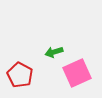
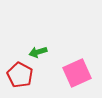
green arrow: moved 16 px left
